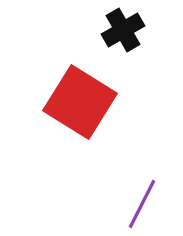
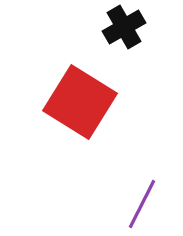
black cross: moved 1 px right, 3 px up
